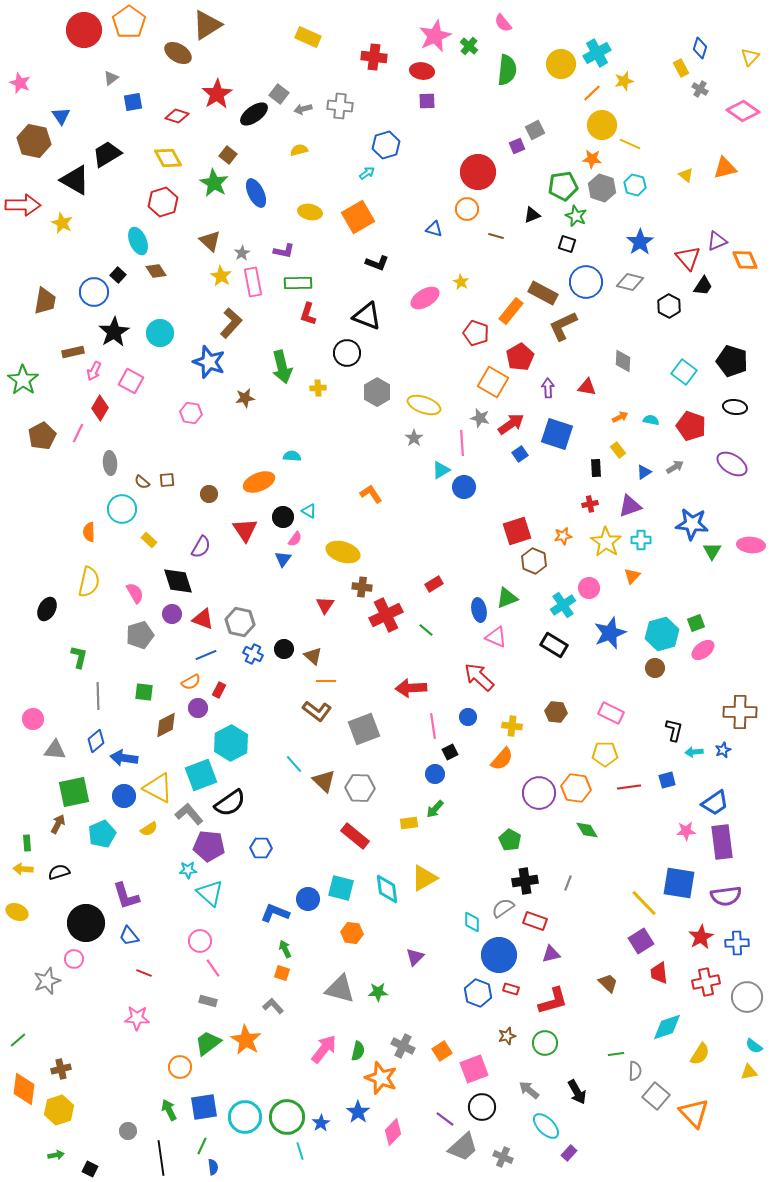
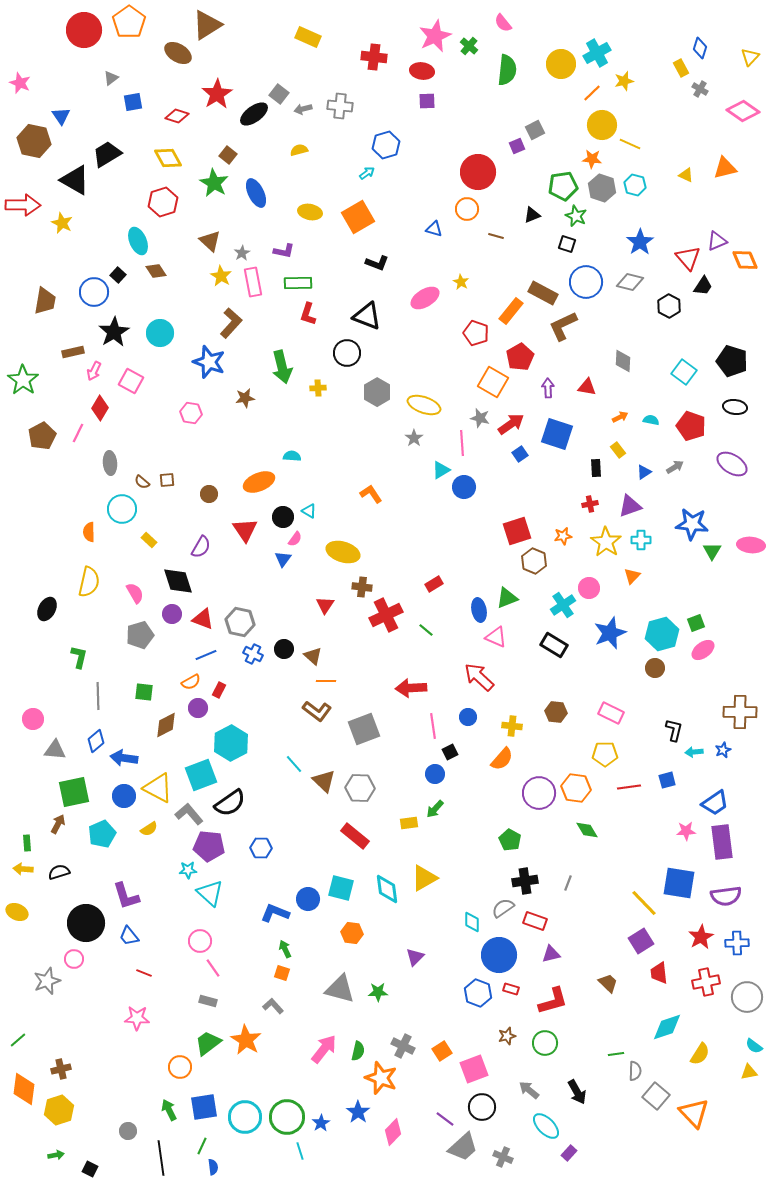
yellow triangle at (686, 175): rotated 14 degrees counterclockwise
